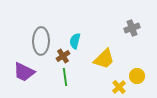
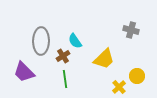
gray cross: moved 1 px left, 2 px down; rotated 35 degrees clockwise
cyan semicircle: rotated 49 degrees counterclockwise
purple trapezoid: rotated 20 degrees clockwise
green line: moved 2 px down
